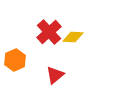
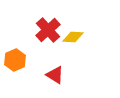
red cross: moved 1 px left, 2 px up
red triangle: rotated 48 degrees counterclockwise
